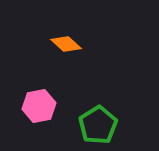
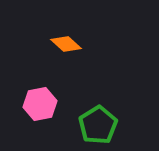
pink hexagon: moved 1 px right, 2 px up
